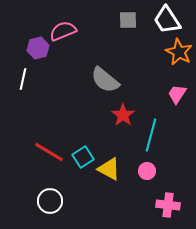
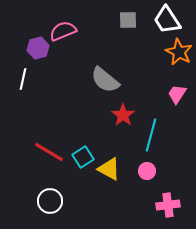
pink cross: rotated 15 degrees counterclockwise
